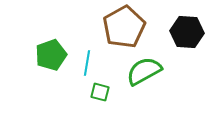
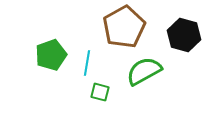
black hexagon: moved 3 px left, 3 px down; rotated 12 degrees clockwise
